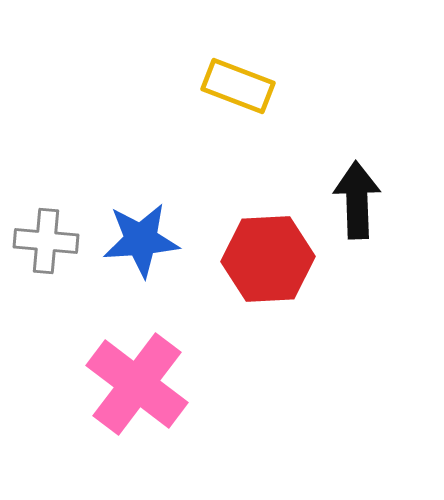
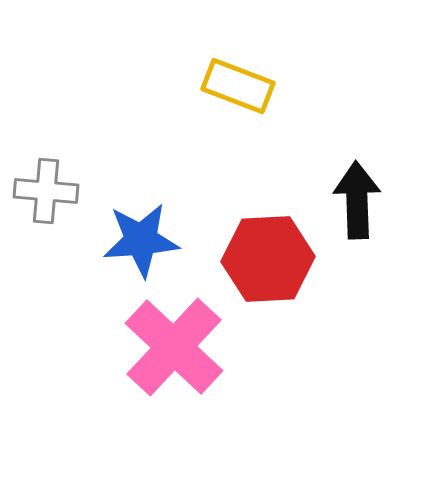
gray cross: moved 50 px up
pink cross: moved 37 px right, 37 px up; rotated 6 degrees clockwise
